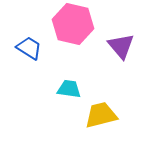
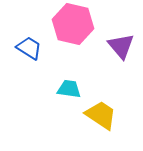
yellow trapezoid: rotated 48 degrees clockwise
